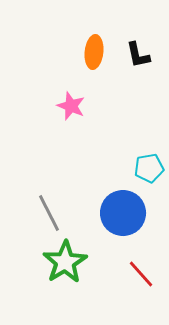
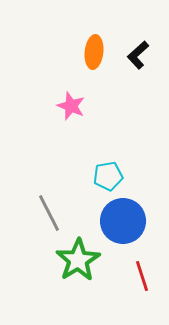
black L-shape: rotated 60 degrees clockwise
cyan pentagon: moved 41 px left, 8 px down
blue circle: moved 8 px down
green star: moved 13 px right, 2 px up
red line: moved 1 px right, 2 px down; rotated 24 degrees clockwise
